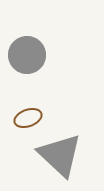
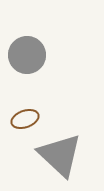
brown ellipse: moved 3 px left, 1 px down
